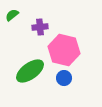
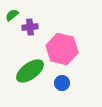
purple cross: moved 10 px left
pink hexagon: moved 2 px left, 1 px up
blue circle: moved 2 px left, 5 px down
